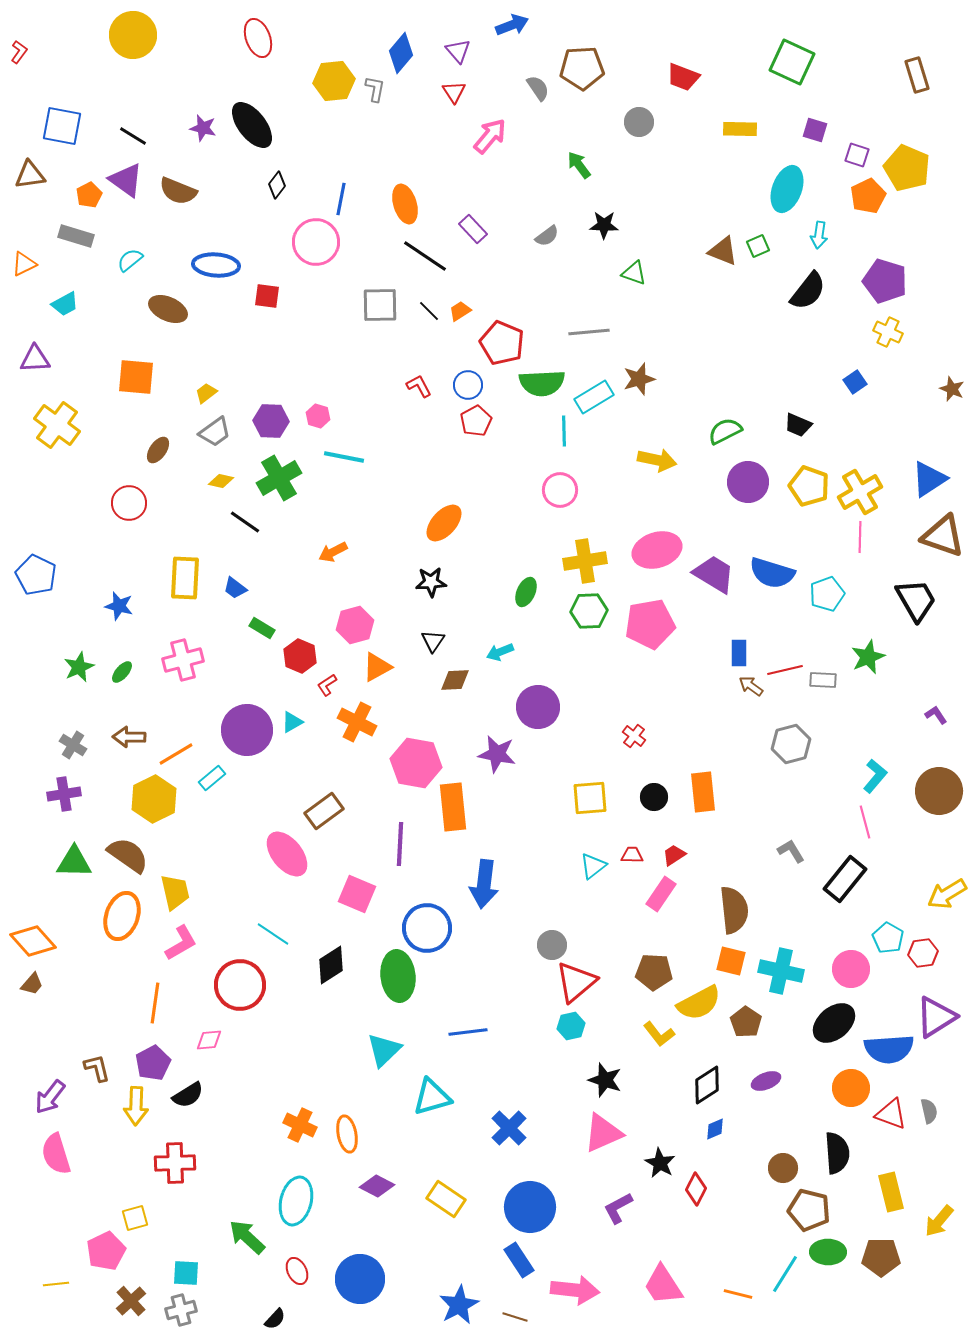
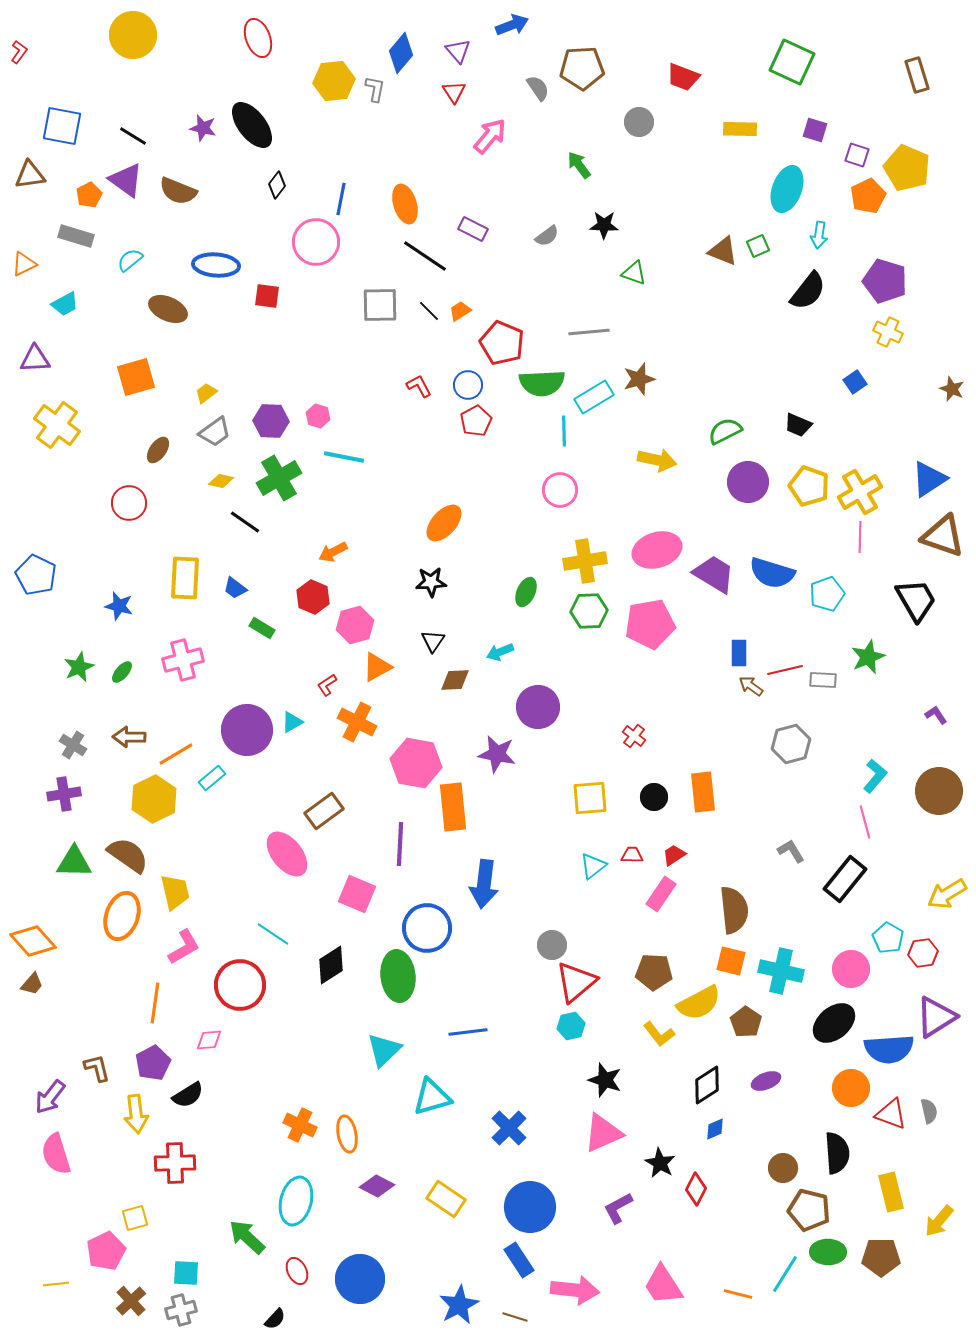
purple rectangle at (473, 229): rotated 20 degrees counterclockwise
orange square at (136, 377): rotated 21 degrees counterclockwise
red hexagon at (300, 656): moved 13 px right, 59 px up
pink L-shape at (181, 943): moved 3 px right, 4 px down
yellow arrow at (136, 1106): moved 8 px down; rotated 9 degrees counterclockwise
